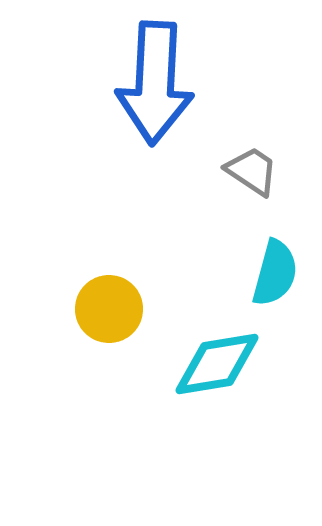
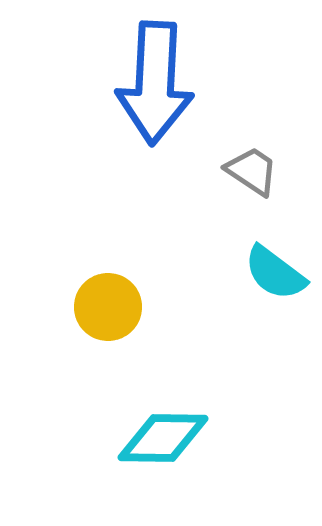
cyan semicircle: rotated 112 degrees clockwise
yellow circle: moved 1 px left, 2 px up
cyan diamond: moved 54 px left, 74 px down; rotated 10 degrees clockwise
